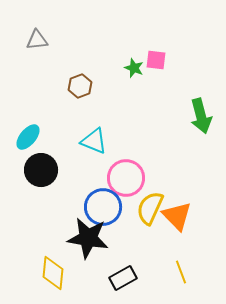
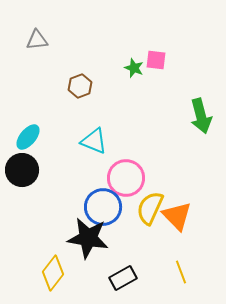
black circle: moved 19 px left
yellow diamond: rotated 32 degrees clockwise
